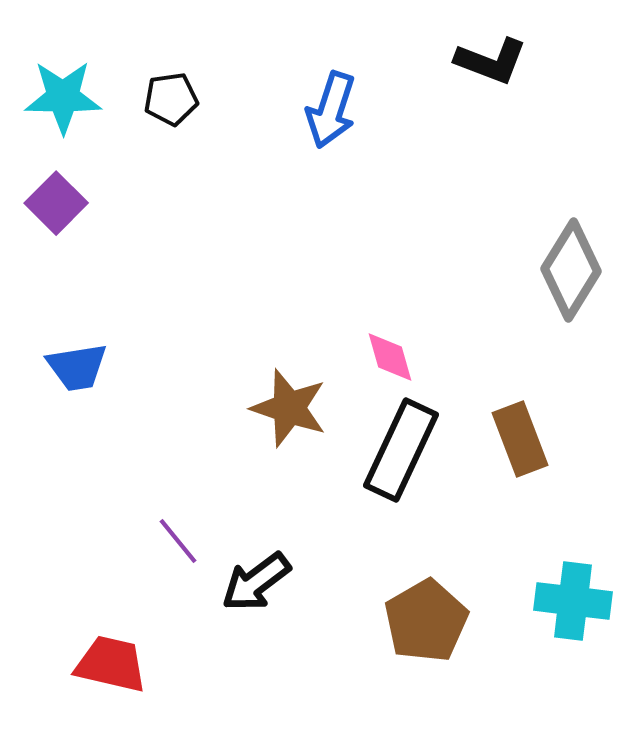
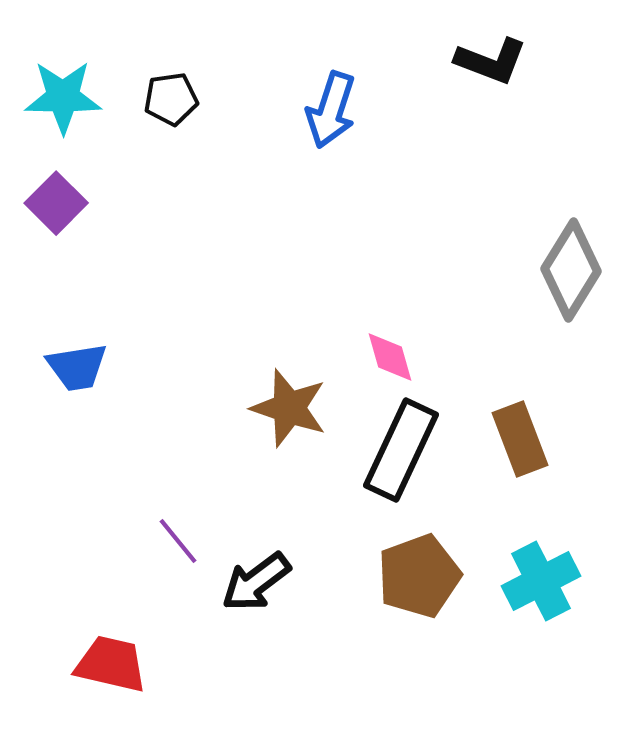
cyan cross: moved 32 px left, 20 px up; rotated 34 degrees counterclockwise
brown pentagon: moved 7 px left, 45 px up; rotated 10 degrees clockwise
